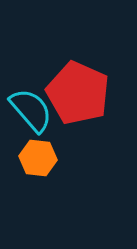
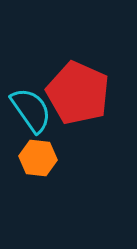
cyan semicircle: rotated 6 degrees clockwise
